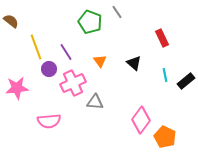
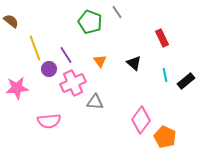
yellow line: moved 1 px left, 1 px down
purple line: moved 3 px down
